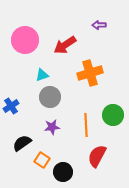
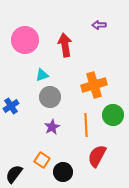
red arrow: rotated 115 degrees clockwise
orange cross: moved 4 px right, 12 px down
purple star: rotated 21 degrees counterclockwise
black semicircle: moved 8 px left, 31 px down; rotated 18 degrees counterclockwise
